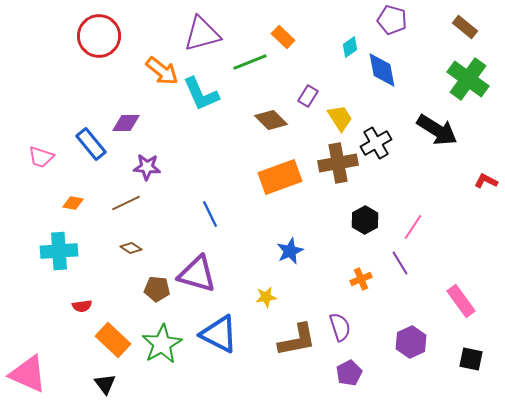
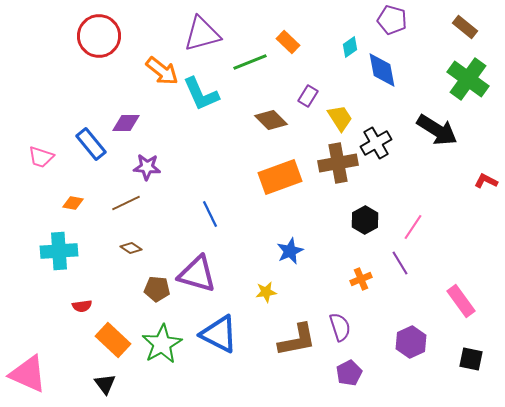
orange rectangle at (283, 37): moved 5 px right, 5 px down
yellow star at (266, 297): moved 5 px up
